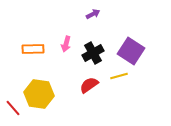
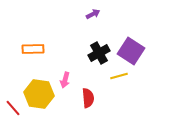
pink arrow: moved 1 px left, 36 px down
black cross: moved 6 px right
red semicircle: moved 1 px left, 13 px down; rotated 120 degrees clockwise
